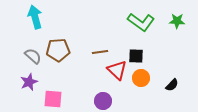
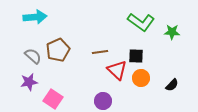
cyan arrow: rotated 100 degrees clockwise
green star: moved 5 px left, 11 px down
brown pentagon: rotated 20 degrees counterclockwise
purple star: rotated 12 degrees clockwise
pink square: rotated 30 degrees clockwise
